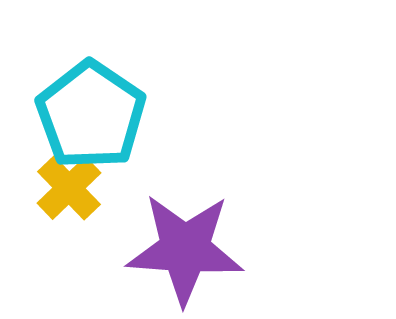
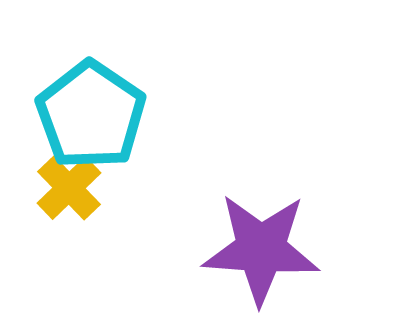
purple star: moved 76 px right
